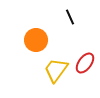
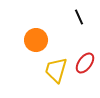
black line: moved 9 px right
yellow trapezoid: rotated 20 degrees counterclockwise
